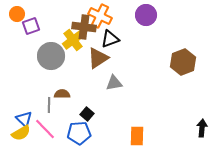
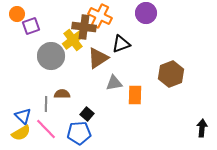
purple circle: moved 2 px up
black triangle: moved 11 px right, 5 px down
brown hexagon: moved 12 px left, 12 px down
gray line: moved 3 px left, 1 px up
blue triangle: moved 1 px left, 3 px up
pink line: moved 1 px right
orange rectangle: moved 2 px left, 41 px up
